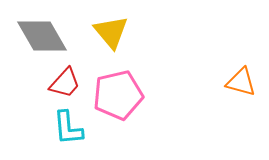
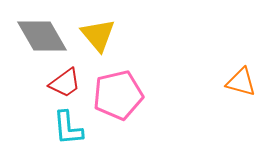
yellow triangle: moved 13 px left, 3 px down
red trapezoid: rotated 12 degrees clockwise
